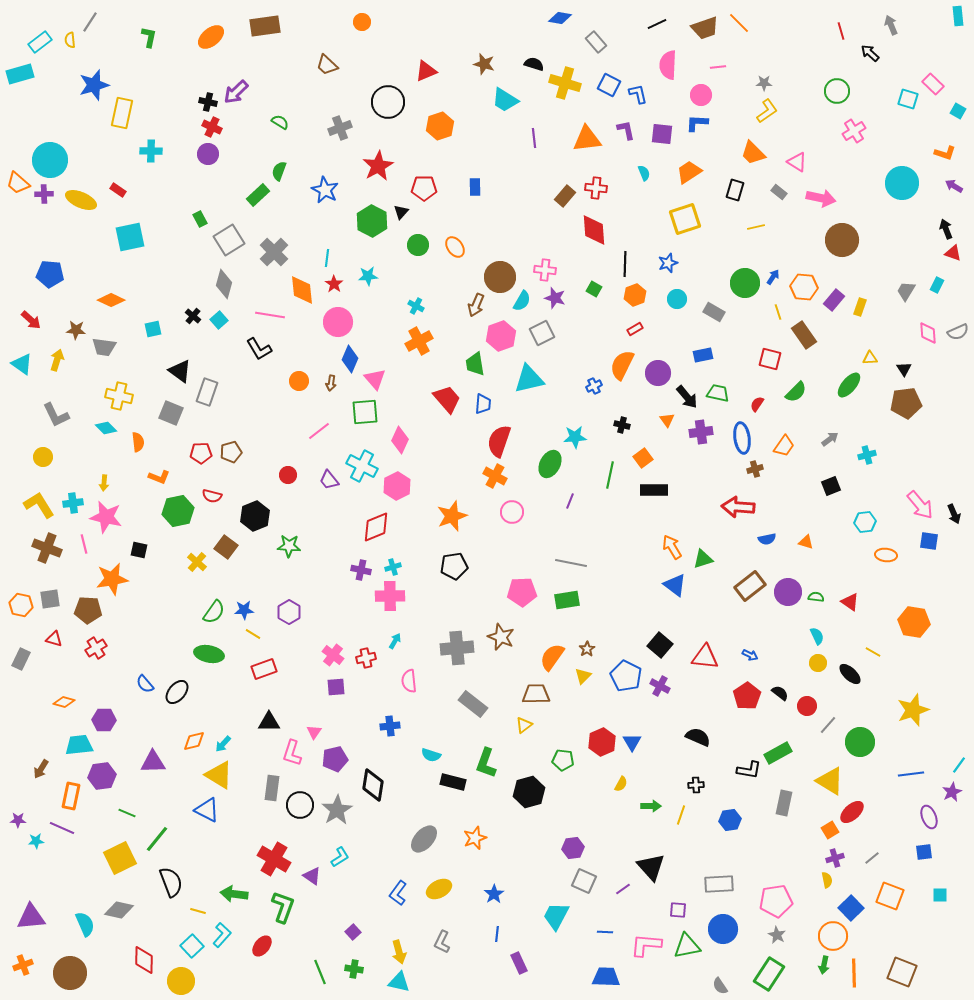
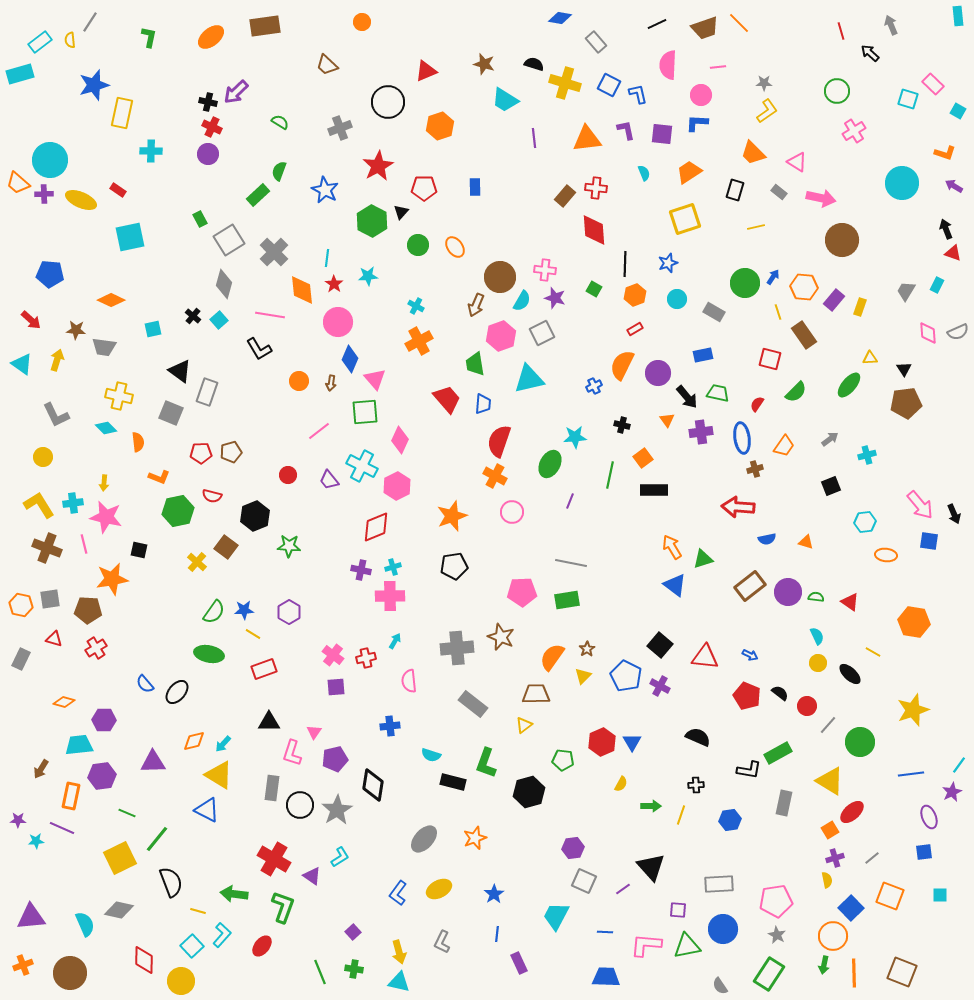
red pentagon at (747, 696): rotated 16 degrees counterclockwise
